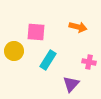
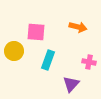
cyan rectangle: rotated 12 degrees counterclockwise
